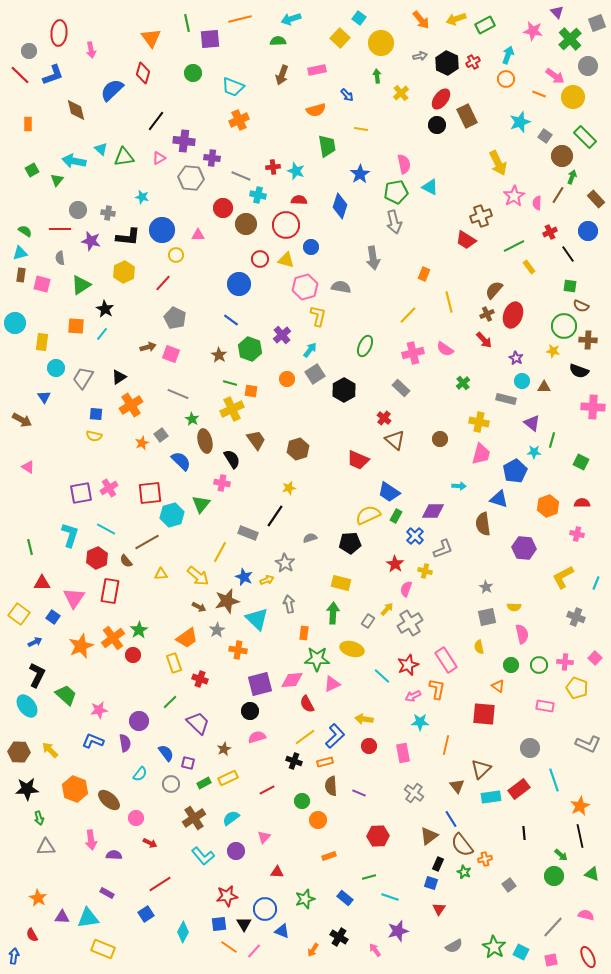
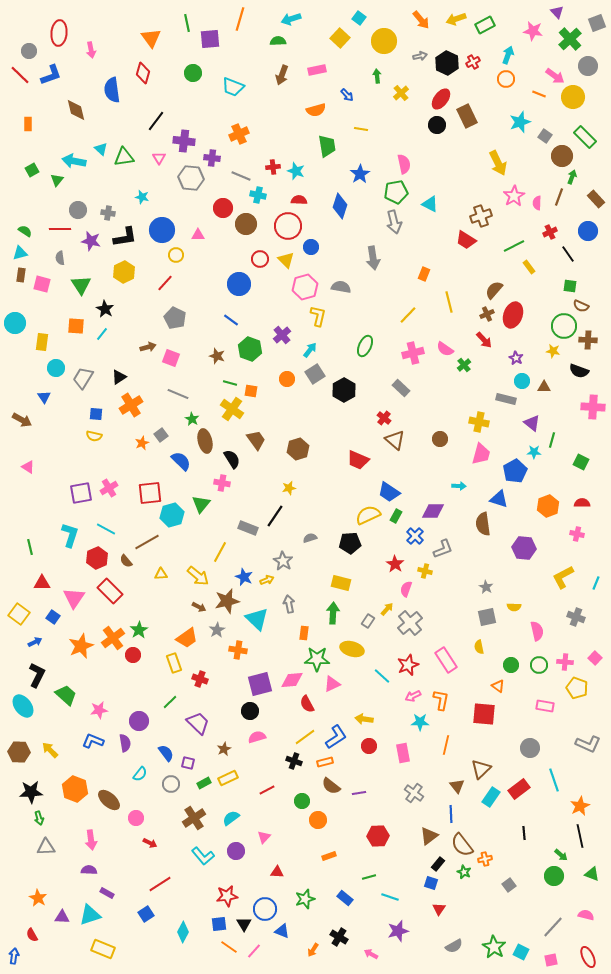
orange line at (240, 19): rotated 60 degrees counterclockwise
yellow circle at (381, 43): moved 3 px right, 2 px up
blue L-shape at (53, 75): moved 2 px left
blue semicircle at (112, 90): rotated 55 degrees counterclockwise
orange cross at (239, 120): moved 14 px down
pink triangle at (159, 158): rotated 32 degrees counterclockwise
cyan triangle at (430, 187): moved 17 px down
brown line at (558, 195): moved 1 px right, 2 px down; rotated 12 degrees counterclockwise
red circle at (286, 225): moved 2 px right, 1 px down
black L-shape at (128, 237): moved 3 px left; rotated 15 degrees counterclockwise
yellow triangle at (286, 260): rotated 30 degrees clockwise
red line at (163, 283): moved 2 px right
green triangle at (81, 285): rotated 30 degrees counterclockwise
pink square at (171, 354): moved 4 px down
brown star at (219, 355): moved 2 px left, 1 px down; rotated 14 degrees counterclockwise
green cross at (463, 383): moved 1 px right, 18 px up
yellow cross at (232, 409): rotated 30 degrees counterclockwise
gray rectangle at (248, 533): moved 5 px up
gray star at (285, 563): moved 2 px left, 2 px up
red rectangle at (110, 591): rotated 55 degrees counterclockwise
gray cross at (410, 623): rotated 10 degrees counterclockwise
pink semicircle at (522, 634): moved 15 px right, 3 px up
orange L-shape at (437, 689): moved 4 px right, 11 px down
cyan ellipse at (27, 706): moved 4 px left
blue L-shape at (335, 736): moved 1 px right, 1 px down; rotated 10 degrees clockwise
brown semicircle at (331, 786): rotated 48 degrees counterclockwise
black star at (27, 789): moved 4 px right, 3 px down
purple line at (359, 793): rotated 32 degrees counterclockwise
cyan rectangle at (491, 797): rotated 48 degrees counterclockwise
blue line at (451, 819): moved 5 px up; rotated 30 degrees clockwise
purple semicircle at (114, 855): moved 25 px left, 15 px down
black rectangle at (438, 864): rotated 16 degrees clockwise
cyan triangle at (88, 918): moved 2 px right, 3 px up; rotated 10 degrees counterclockwise
pink arrow at (375, 950): moved 4 px left, 4 px down; rotated 24 degrees counterclockwise
